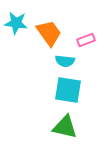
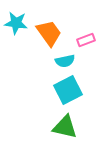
cyan semicircle: rotated 18 degrees counterclockwise
cyan square: rotated 36 degrees counterclockwise
